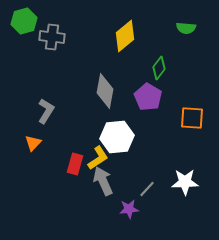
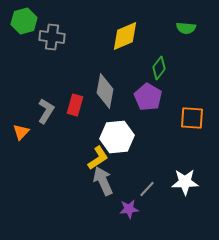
yellow diamond: rotated 16 degrees clockwise
orange triangle: moved 12 px left, 11 px up
red rectangle: moved 59 px up
